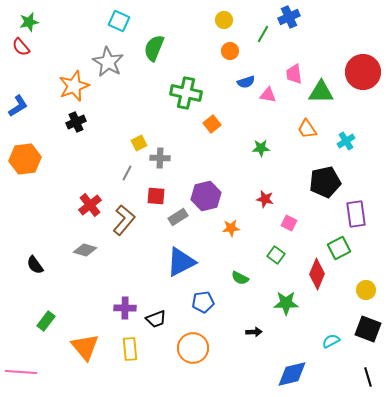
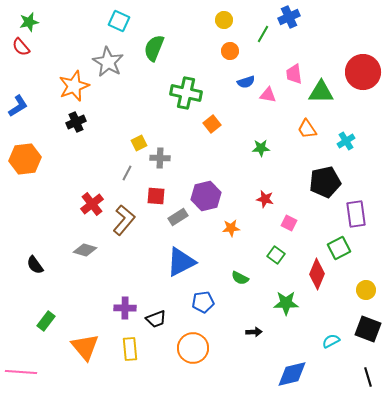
red cross at (90, 205): moved 2 px right, 1 px up
